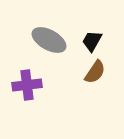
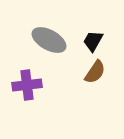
black trapezoid: moved 1 px right
